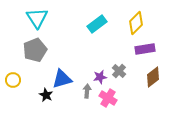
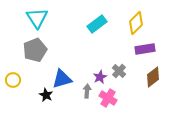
purple star: rotated 16 degrees counterclockwise
